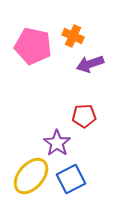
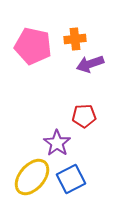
orange cross: moved 2 px right, 3 px down; rotated 30 degrees counterclockwise
yellow ellipse: moved 1 px right, 1 px down
